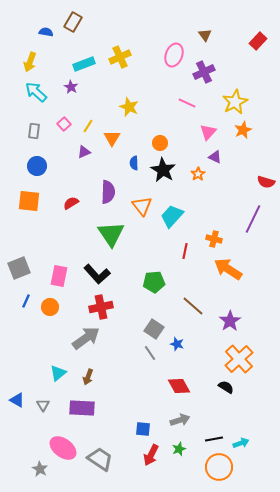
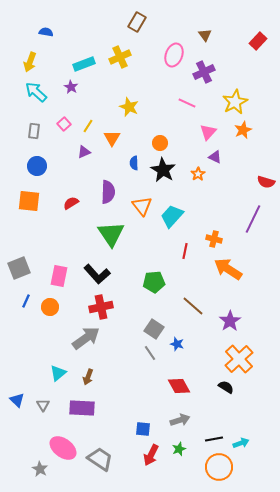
brown rectangle at (73, 22): moved 64 px right
blue triangle at (17, 400): rotated 14 degrees clockwise
